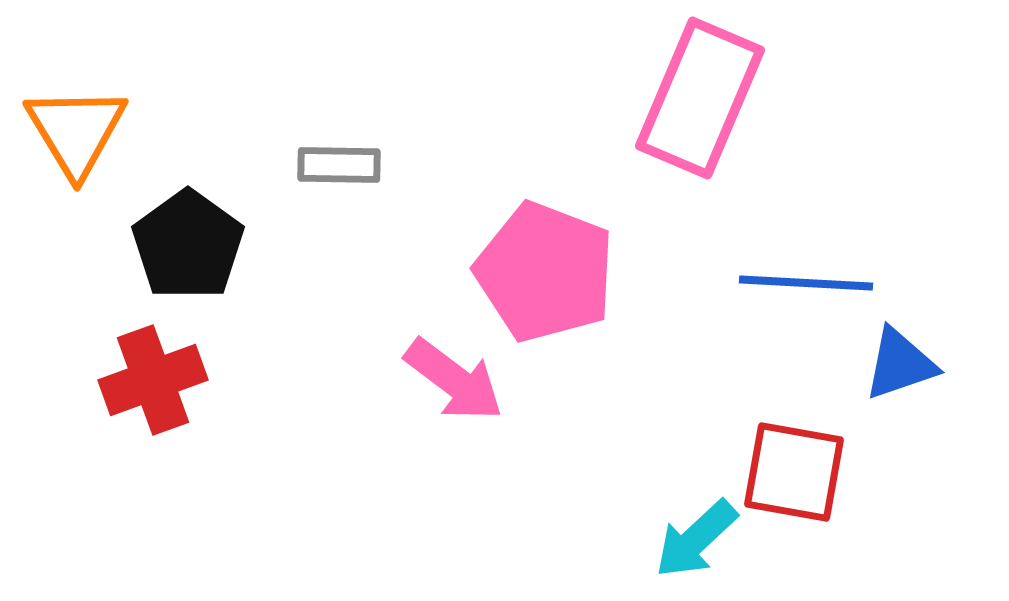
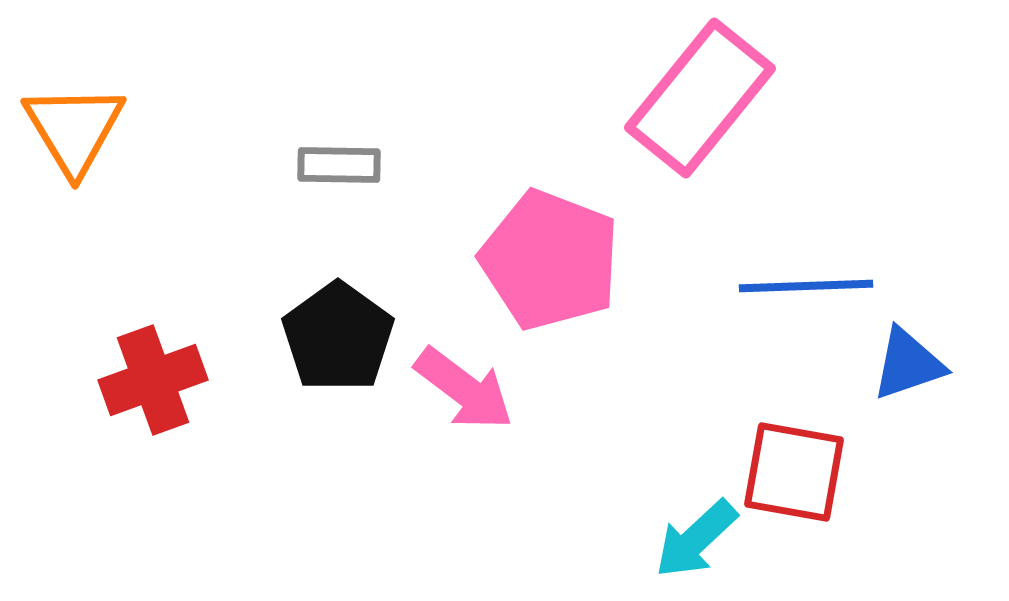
pink rectangle: rotated 16 degrees clockwise
orange triangle: moved 2 px left, 2 px up
black pentagon: moved 150 px right, 92 px down
pink pentagon: moved 5 px right, 12 px up
blue line: moved 3 px down; rotated 5 degrees counterclockwise
blue triangle: moved 8 px right
pink arrow: moved 10 px right, 9 px down
